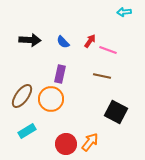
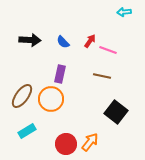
black square: rotated 10 degrees clockwise
